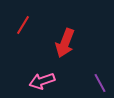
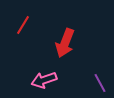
pink arrow: moved 2 px right, 1 px up
